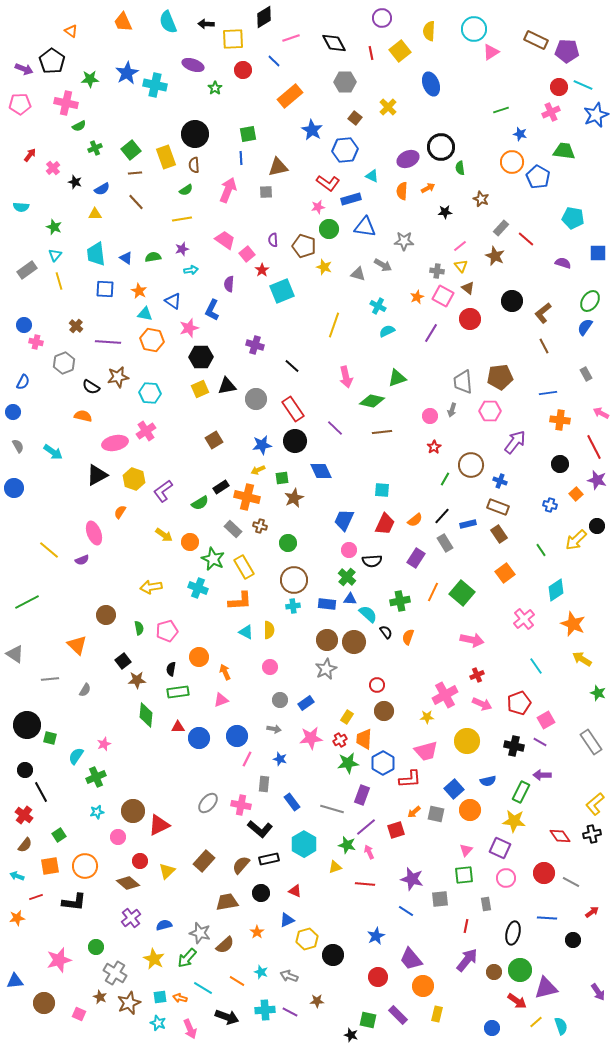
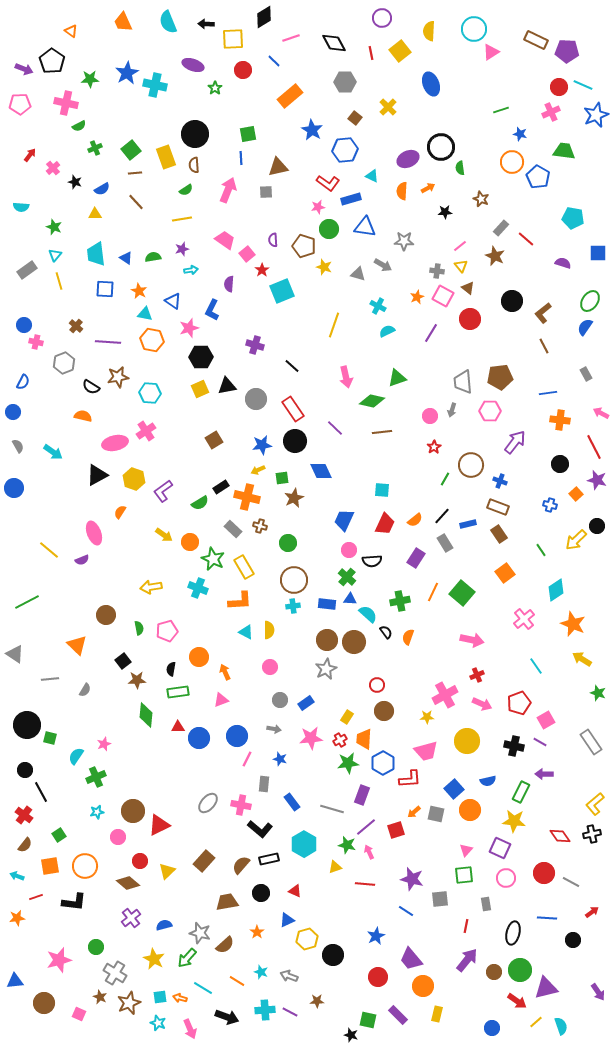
purple arrow at (542, 775): moved 2 px right, 1 px up
